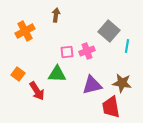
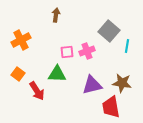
orange cross: moved 4 px left, 9 px down
